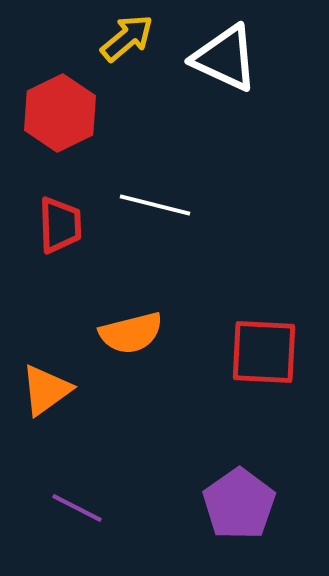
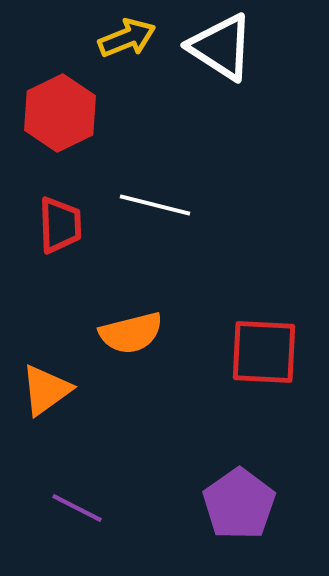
yellow arrow: rotated 18 degrees clockwise
white triangle: moved 4 px left, 11 px up; rotated 8 degrees clockwise
